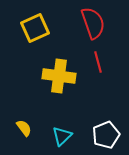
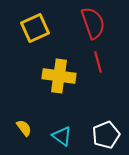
cyan triangle: rotated 40 degrees counterclockwise
